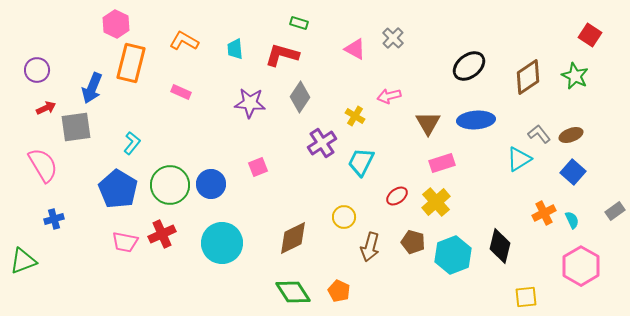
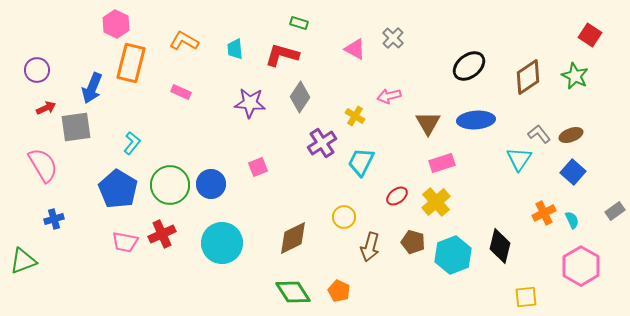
cyan triangle at (519, 159): rotated 24 degrees counterclockwise
